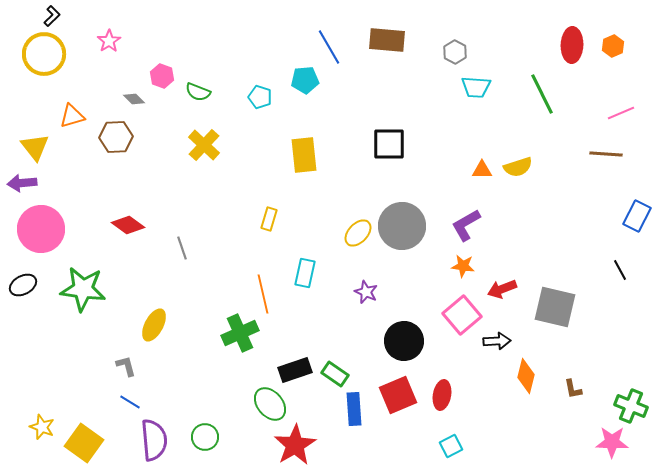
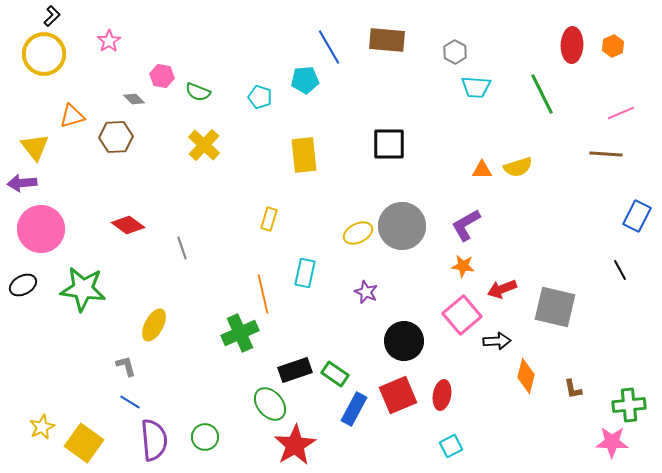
pink hexagon at (162, 76): rotated 10 degrees counterclockwise
yellow ellipse at (358, 233): rotated 20 degrees clockwise
green cross at (631, 406): moved 2 px left, 1 px up; rotated 28 degrees counterclockwise
blue rectangle at (354, 409): rotated 32 degrees clockwise
yellow star at (42, 427): rotated 25 degrees clockwise
